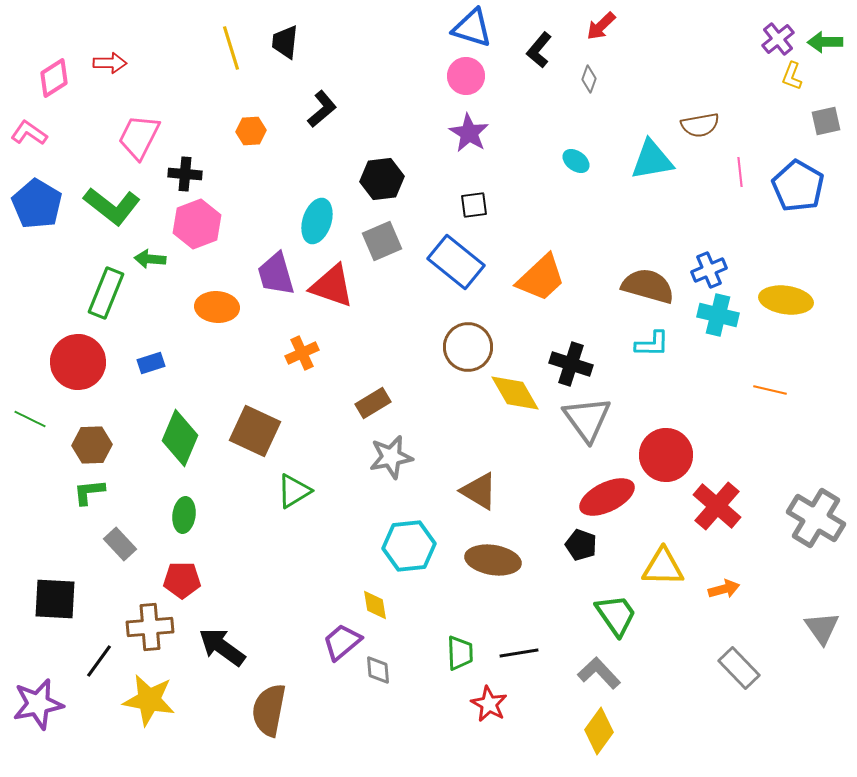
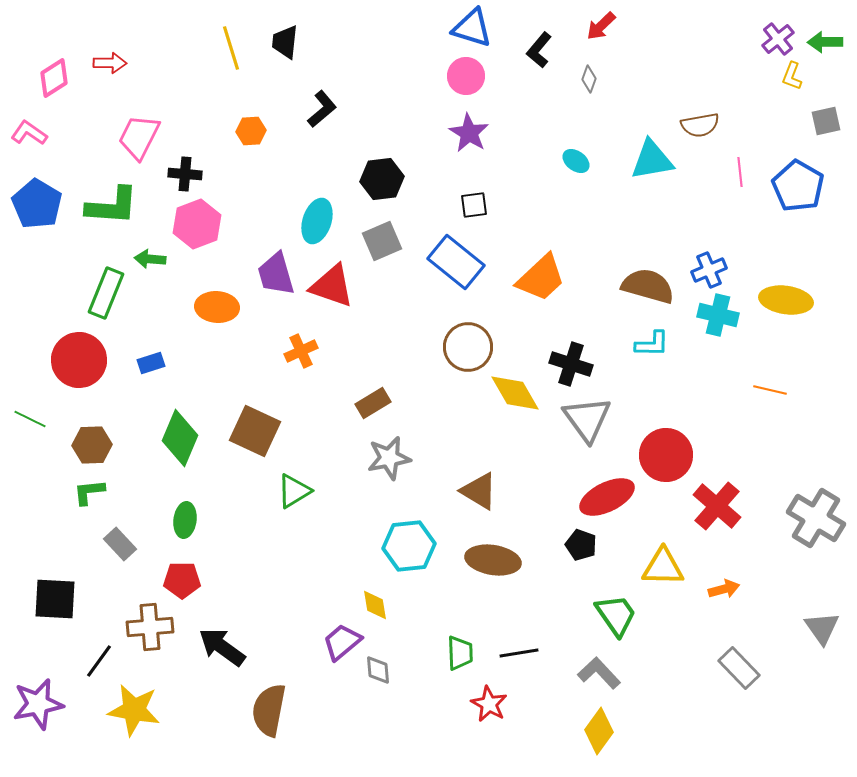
green L-shape at (112, 206): rotated 34 degrees counterclockwise
orange cross at (302, 353): moved 1 px left, 2 px up
red circle at (78, 362): moved 1 px right, 2 px up
gray star at (391, 457): moved 2 px left, 1 px down
green ellipse at (184, 515): moved 1 px right, 5 px down
yellow star at (149, 700): moved 15 px left, 10 px down
